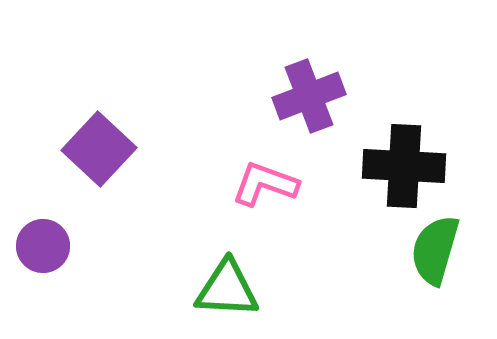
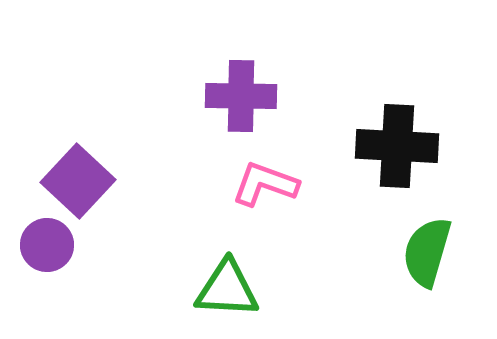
purple cross: moved 68 px left; rotated 22 degrees clockwise
purple square: moved 21 px left, 32 px down
black cross: moved 7 px left, 20 px up
purple circle: moved 4 px right, 1 px up
green semicircle: moved 8 px left, 2 px down
